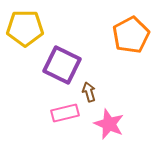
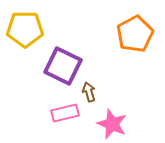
yellow pentagon: moved 1 px down
orange pentagon: moved 4 px right, 1 px up
purple square: moved 1 px right, 1 px down
pink star: moved 3 px right
